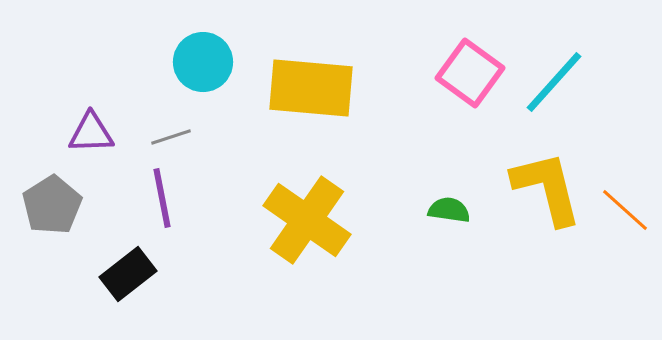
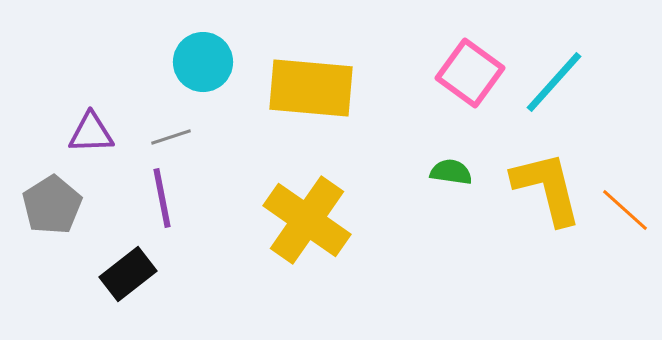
green semicircle: moved 2 px right, 38 px up
